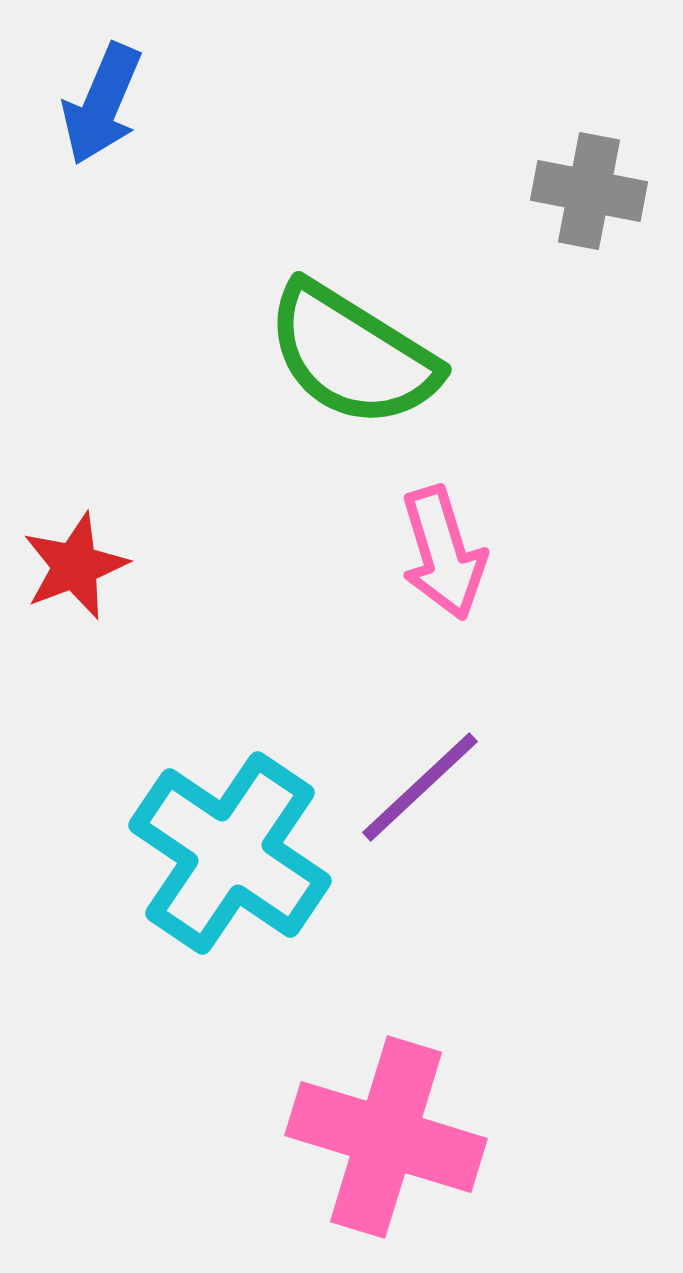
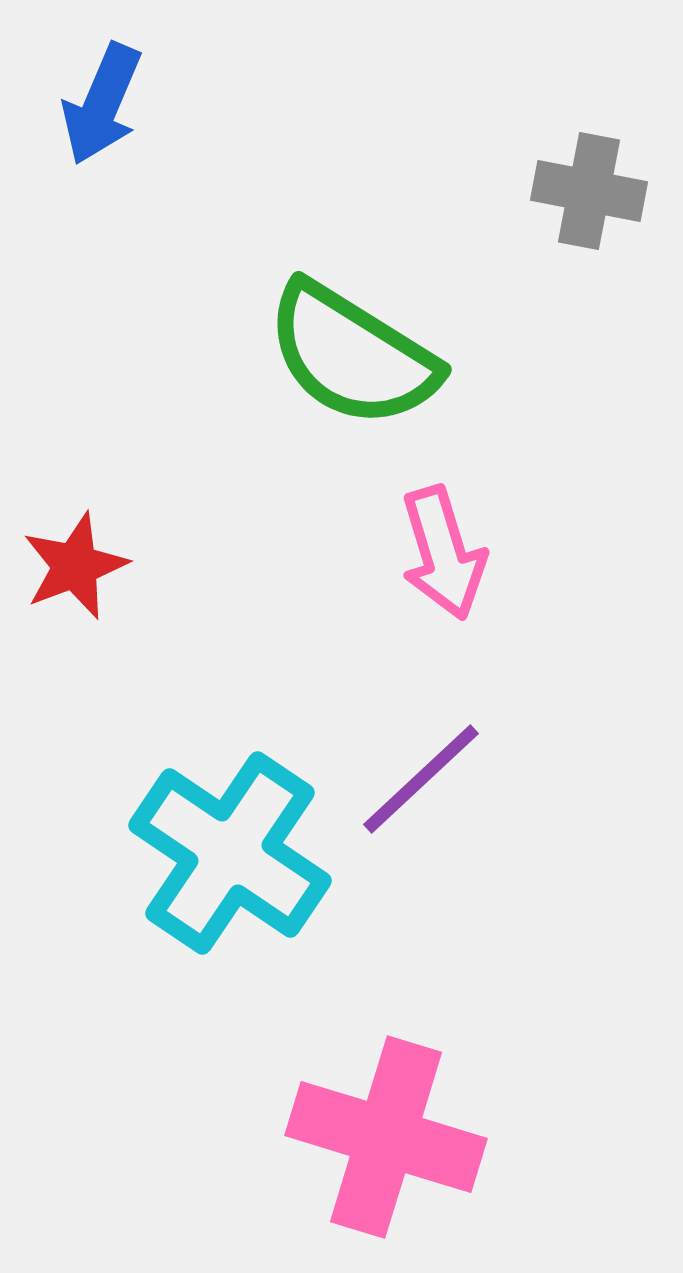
purple line: moved 1 px right, 8 px up
